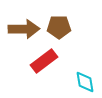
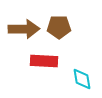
red rectangle: rotated 40 degrees clockwise
cyan diamond: moved 3 px left, 3 px up
